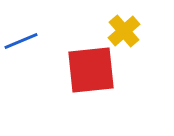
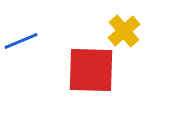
red square: rotated 8 degrees clockwise
